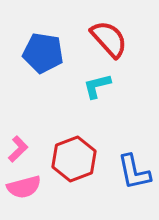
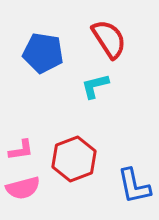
red semicircle: rotated 9 degrees clockwise
cyan L-shape: moved 2 px left
pink L-shape: moved 3 px right, 1 px down; rotated 36 degrees clockwise
blue L-shape: moved 14 px down
pink semicircle: moved 1 px left, 1 px down
